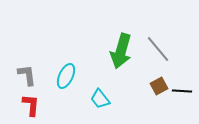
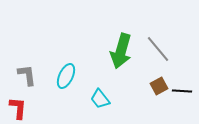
red L-shape: moved 13 px left, 3 px down
